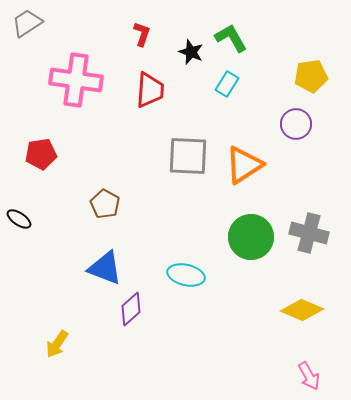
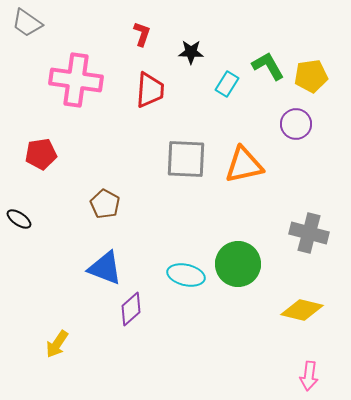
gray trapezoid: rotated 112 degrees counterclockwise
green L-shape: moved 37 px right, 28 px down
black star: rotated 20 degrees counterclockwise
gray square: moved 2 px left, 3 px down
orange triangle: rotated 21 degrees clockwise
green circle: moved 13 px left, 27 px down
yellow diamond: rotated 9 degrees counterclockwise
pink arrow: rotated 36 degrees clockwise
